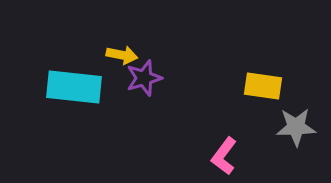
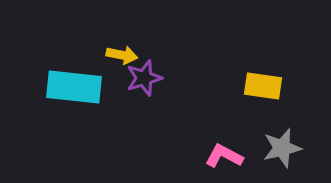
gray star: moved 14 px left, 21 px down; rotated 12 degrees counterclockwise
pink L-shape: rotated 81 degrees clockwise
